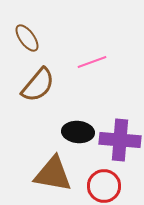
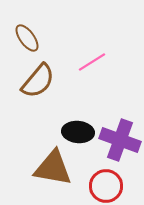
pink line: rotated 12 degrees counterclockwise
brown semicircle: moved 4 px up
purple cross: rotated 15 degrees clockwise
brown triangle: moved 6 px up
red circle: moved 2 px right
